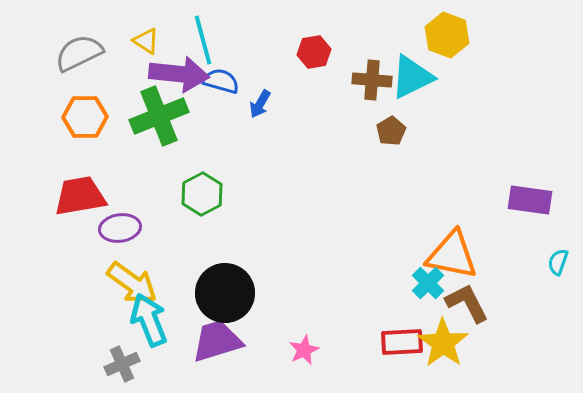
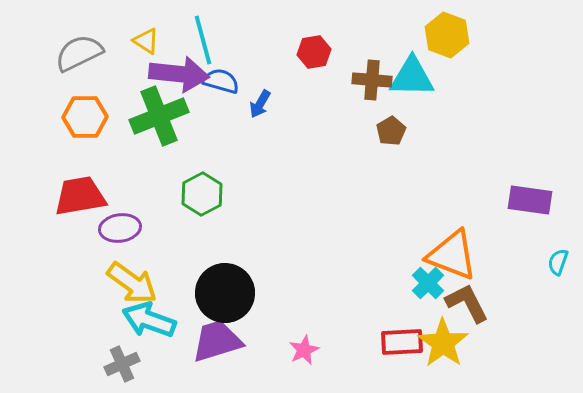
cyan triangle: rotated 27 degrees clockwise
orange triangle: rotated 10 degrees clockwise
cyan arrow: rotated 48 degrees counterclockwise
